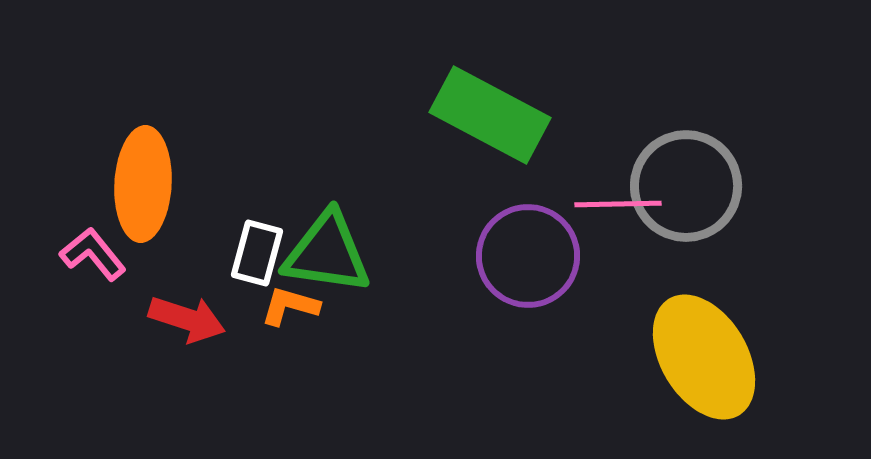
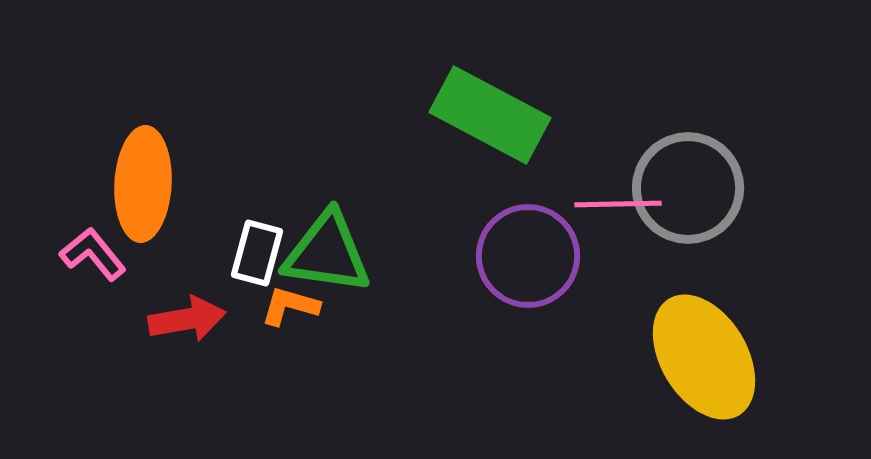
gray circle: moved 2 px right, 2 px down
red arrow: rotated 28 degrees counterclockwise
